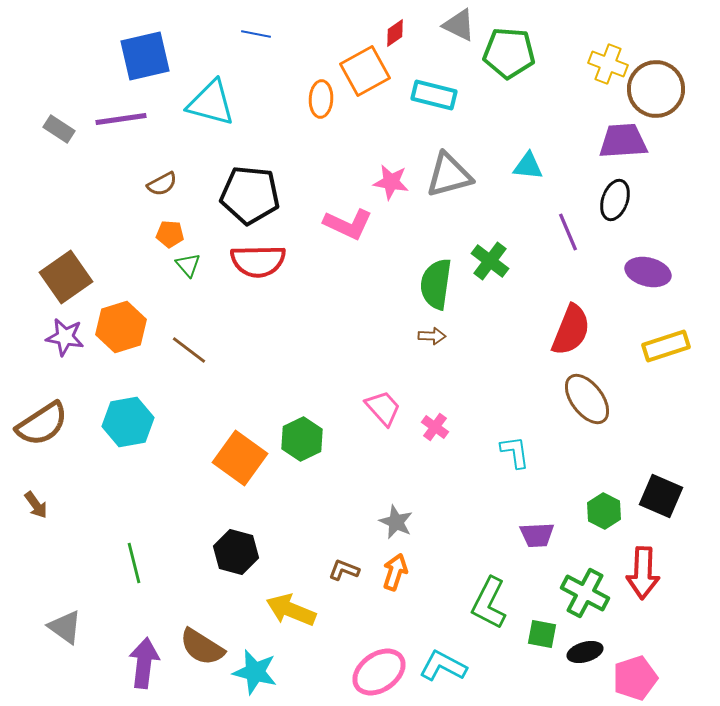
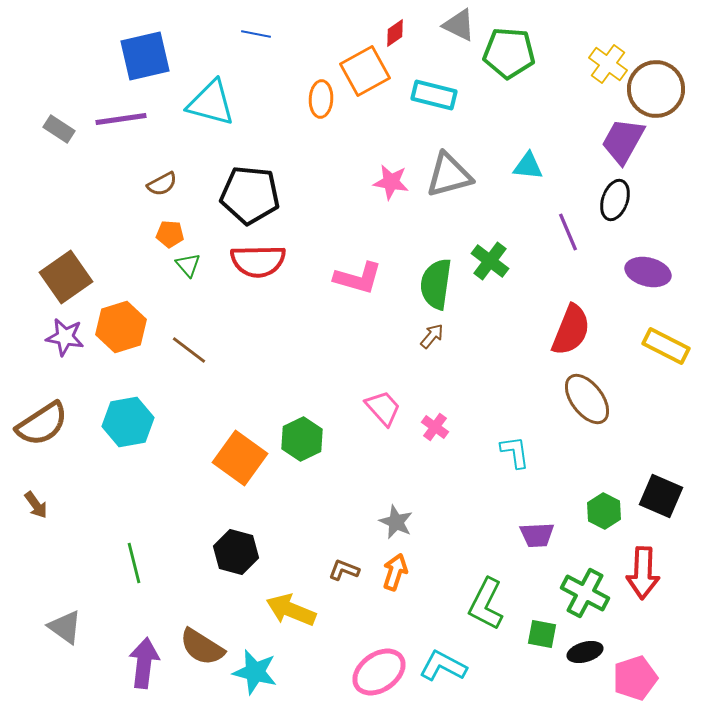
yellow cross at (608, 64): rotated 15 degrees clockwise
purple trapezoid at (623, 141): rotated 57 degrees counterclockwise
pink L-shape at (348, 224): moved 10 px right, 54 px down; rotated 9 degrees counterclockwise
brown arrow at (432, 336): rotated 52 degrees counterclockwise
yellow rectangle at (666, 346): rotated 45 degrees clockwise
green L-shape at (489, 603): moved 3 px left, 1 px down
